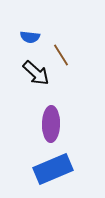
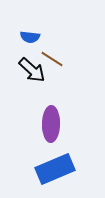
brown line: moved 9 px left, 4 px down; rotated 25 degrees counterclockwise
black arrow: moved 4 px left, 3 px up
blue rectangle: moved 2 px right
